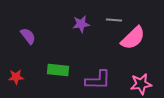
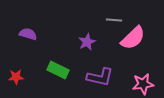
purple star: moved 6 px right, 18 px down; rotated 18 degrees counterclockwise
purple semicircle: moved 2 px up; rotated 36 degrees counterclockwise
green rectangle: rotated 20 degrees clockwise
purple L-shape: moved 2 px right, 3 px up; rotated 12 degrees clockwise
pink star: moved 2 px right
